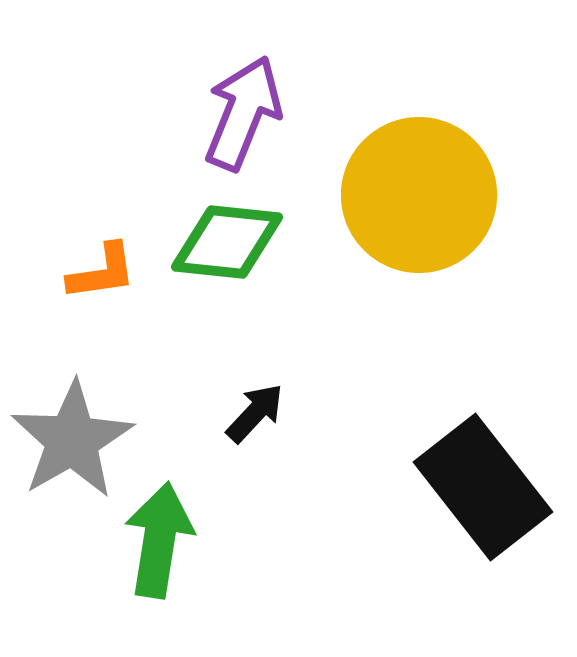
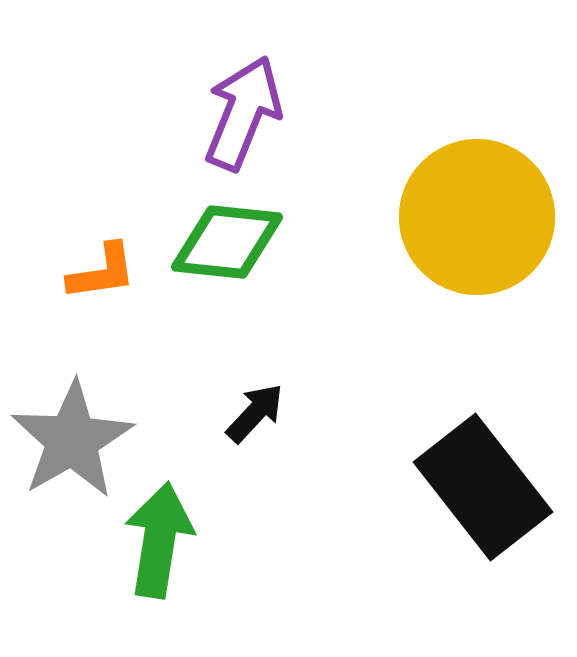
yellow circle: moved 58 px right, 22 px down
